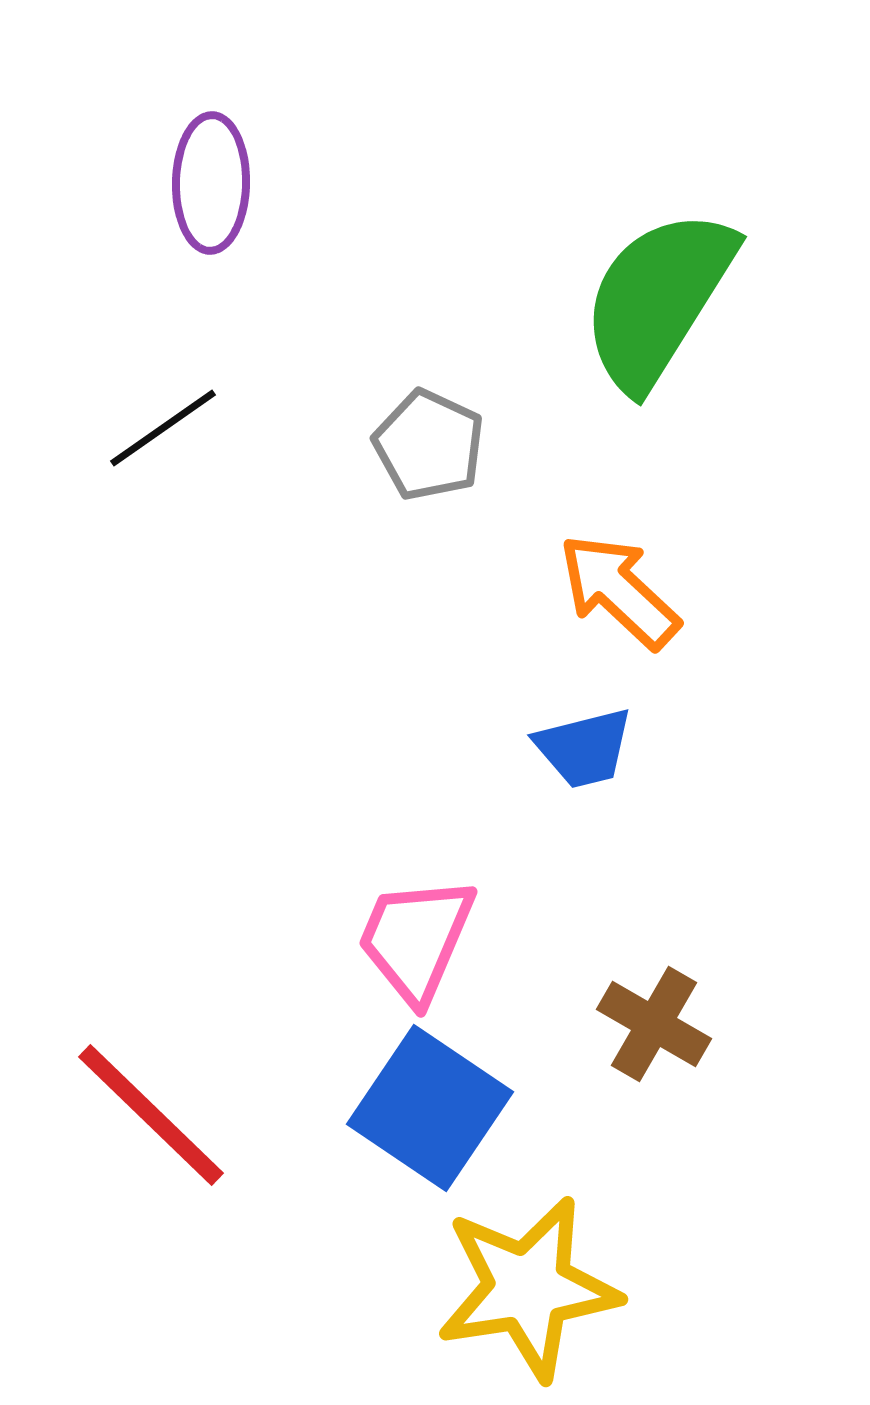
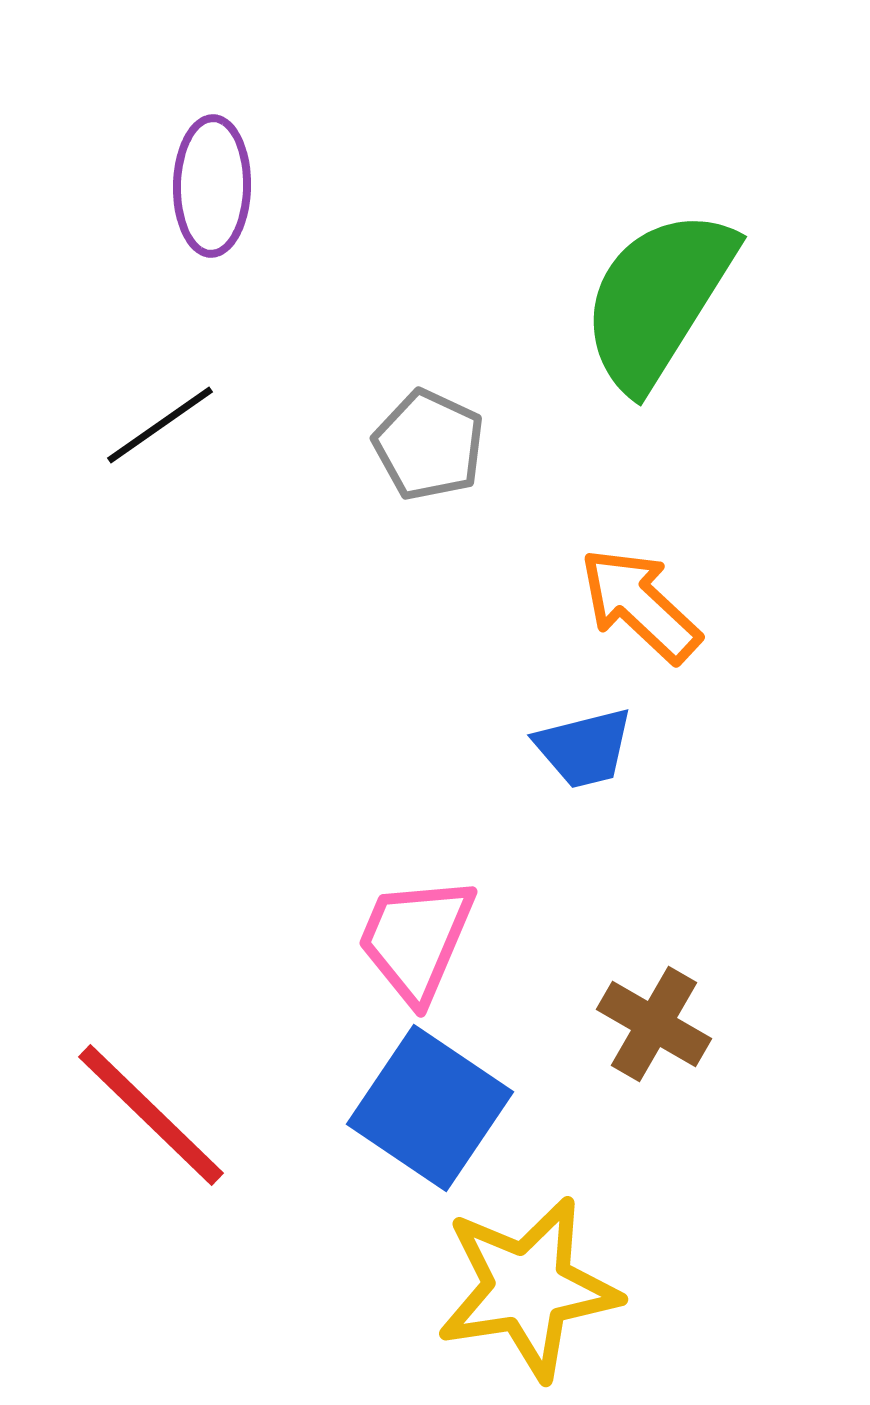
purple ellipse: moved 1 px right, 3 px down
black line: moved 3 px left, 3 px up
orange arrow: moved 21 px right, 14 px down
